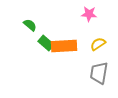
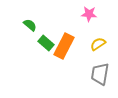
orange rectangle: rotated 60 degrees counterclockwise
gray trapezoid: moved 1 px right, 1 px down
